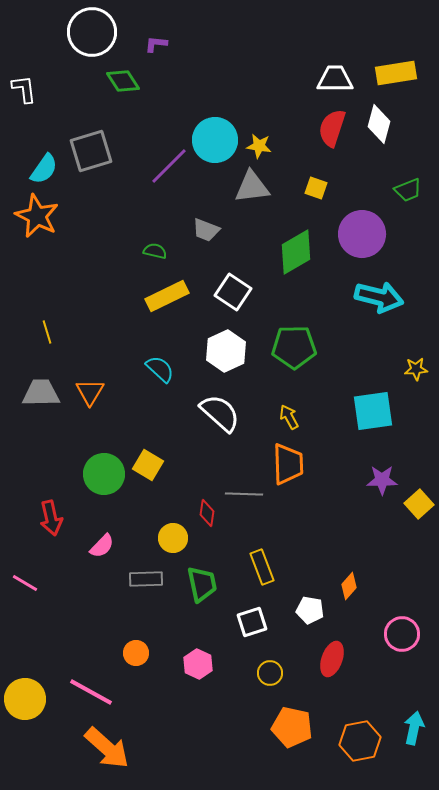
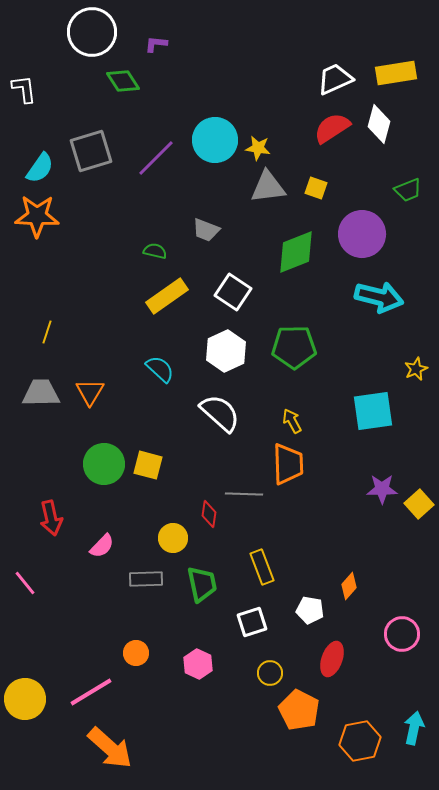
white trapezoid at (335, 79): rotated 24 degrees counterclockwise
red semicircle at (332, 128): rotated 39 degrees clockwise
yellow star at (259, 146): moved 1 px left, 2 px down
purple line at (169, 166): moved 13 px left, 8 px up
cyan semicircle at (44, 169): moved 4 px left, 1 px up
gray triangle at (252, 187): moved 16 px right
orange star at (37, 216): rotated 24 degrees counterclockwise
green diamond at (296, 252): rotated 9 degrees clockwise
yellow rectangle at (167, 296): rotated 9 degrees counterclockwise
yellow line at (47, 332): rotated 35 degrees clockwise
yellow star at (416, 369): rotated 20 degrees counterclockwise
yellow arrow at (289, 417): moved 3 px right, 4 px down
yellow square at (148, 465): rotated 16 degrees counterclockwise
green circle at (104, 474): moved 10 px up
purple star at (382, 480): moved 9 px down
red diamond at (207, 513): moved 2 px right, 1 px down
pink line at (25, 583): rotated 20 degrees clockwise
pink line at (91, 692): rotated 60 degrees counterclockwise
orange pentagon at (292, 727): moved 7 px right, 17 px up; rotated 15 degrees clockwise
orange arrow at (107, 748): moved 3 px right
